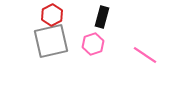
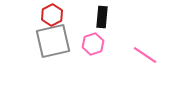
black rectangle: rotated 10 degrees counterclockwise
gray square: moved 2 px right
